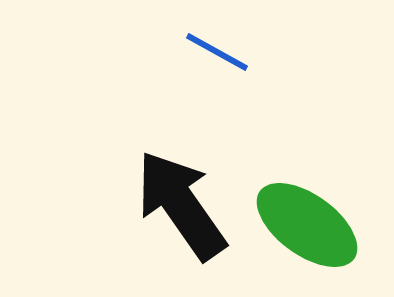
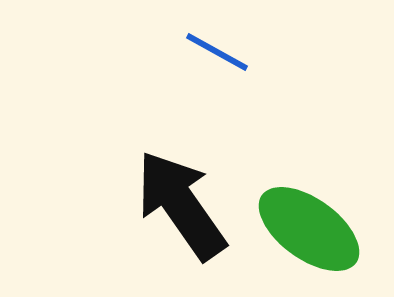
green ellipse: moved 2 px right, 4 px down
